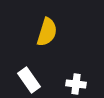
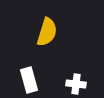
white rectangle: rotated 20 degrees clockwise
